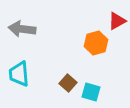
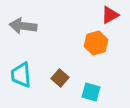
red triangle: moved 7 px left, 6 px up
gray arrow: moved 1 px right, 3 px up
cyan trapezoid: moved 2 px right, 1 px down
brown square: moved 8 px left, 5 px up
